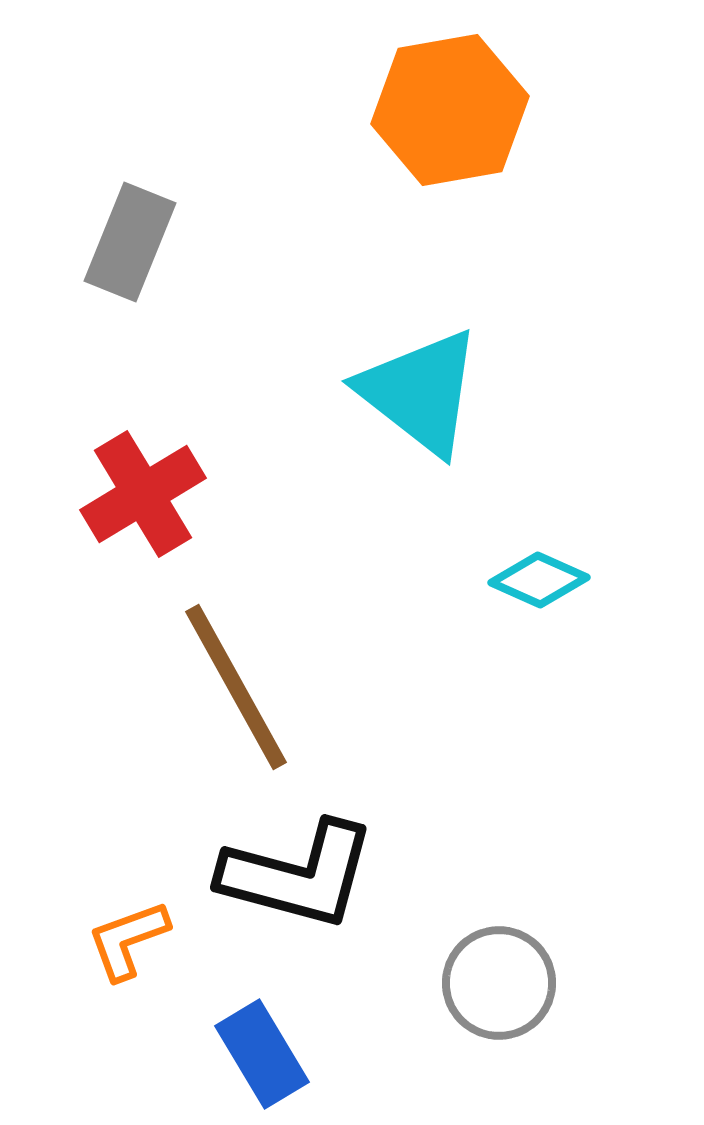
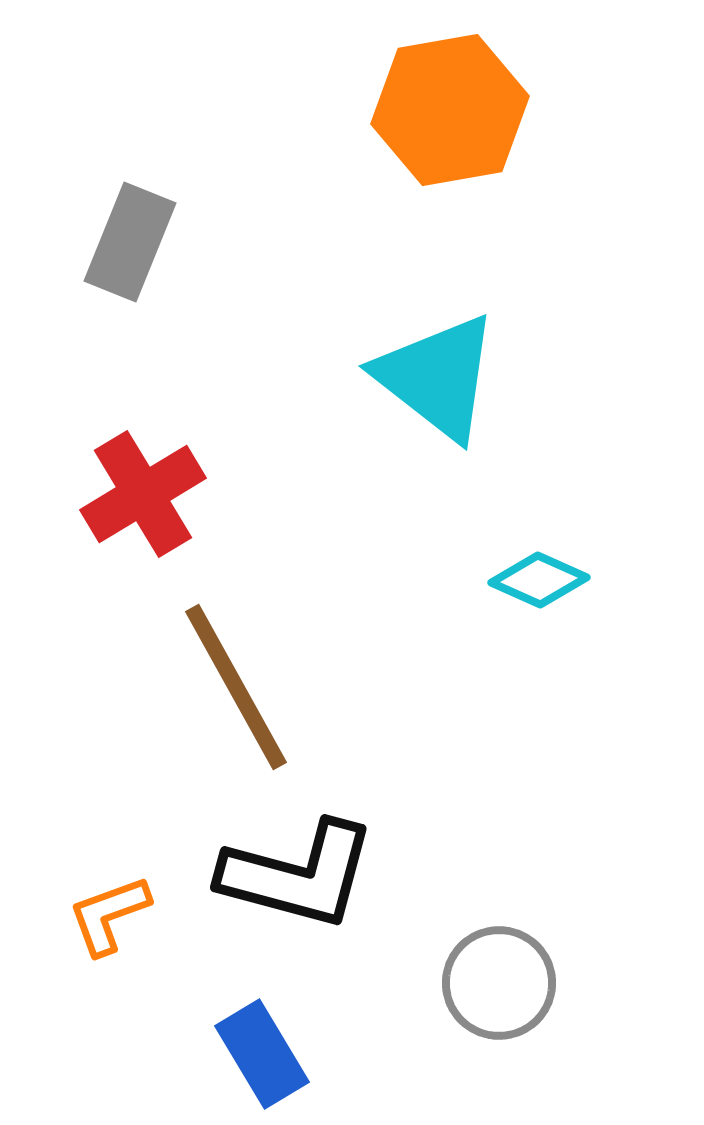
cyan triangle: moved 17 px right, 15 px up
orange L-shape: moved 19 px left, 25 px up
